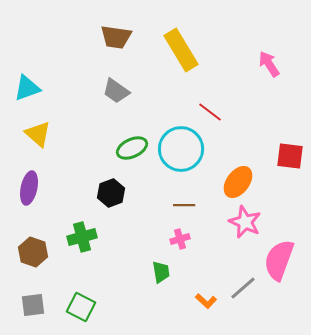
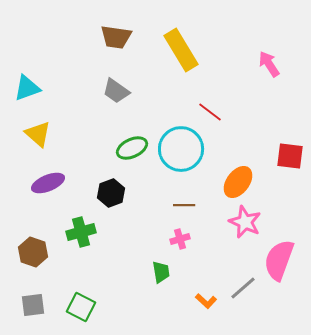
purple ellipse: moved 19 px right, 5 px up; rotated 56 degrees clockwise
green cross: moved 1 px left, 5 px up
